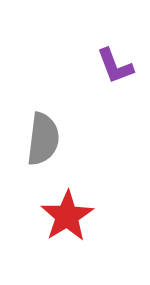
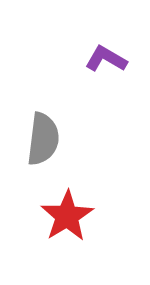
purple L-shape: moved 9 px left, 7 px up; rotated 141 degrees clockwise
